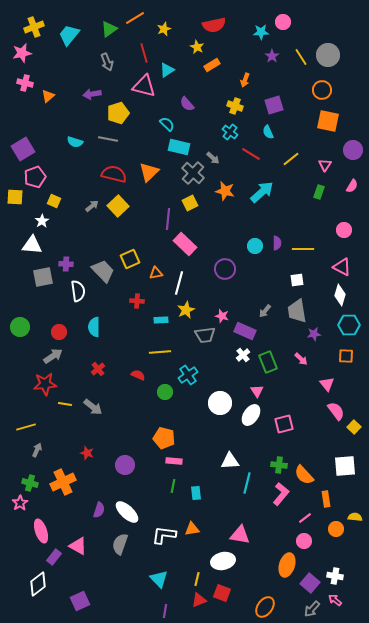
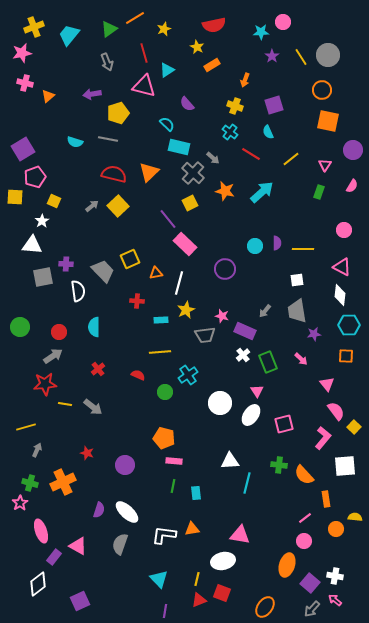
purple line at (168, 219): rotated 45 degrees counterclockwise
white diamond at (340, 295): rotated 10 degrees counterclockwise
pink L-shape at (281, 494): moved 42 px right, 56 px up
